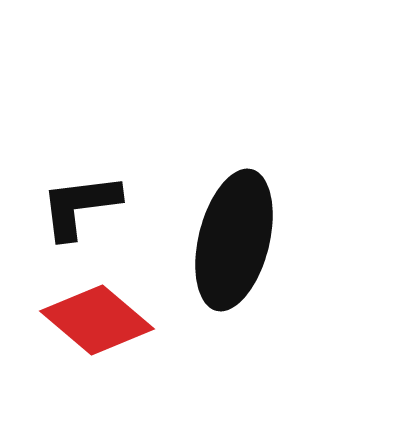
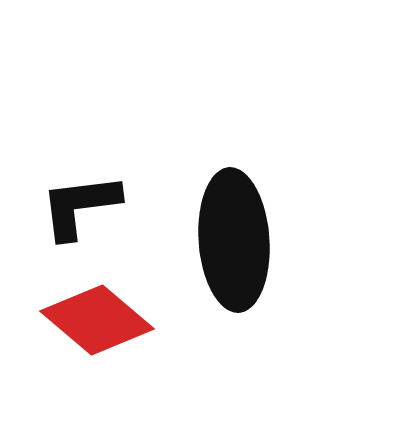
black ellipse: rotated 18 degrees counterclockwise
